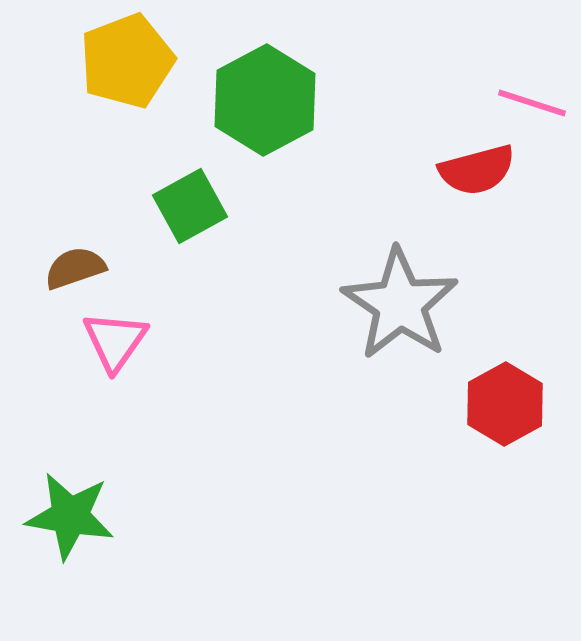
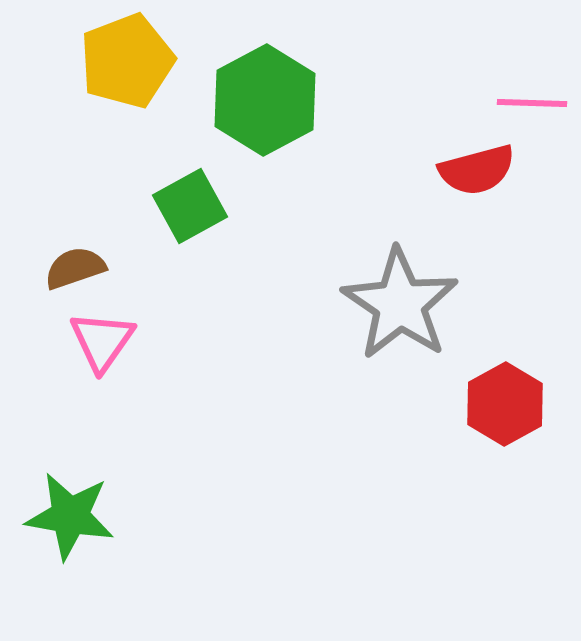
pink line: rotated 16 degrees counterclockwise
pink triangle: moved 13 px left
